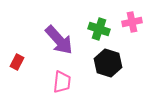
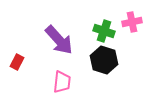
green cross: moved 5 px right, 2 px down
black hexagon: moved 4 px left, 3 px up
